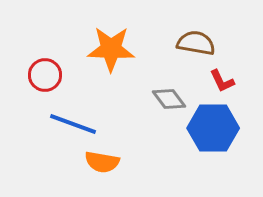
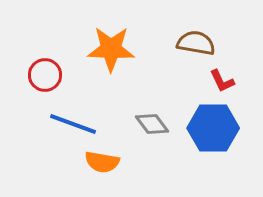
gray diamond: moved 17 px left, 25 px down
